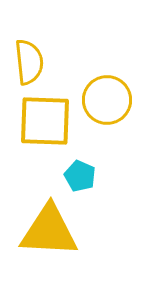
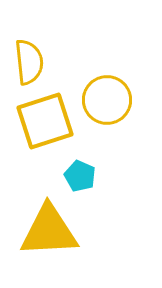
yellow square: rotated 20 degrees counterclockwise
yellow triangle: rotated 6 degrees counterclockwise
